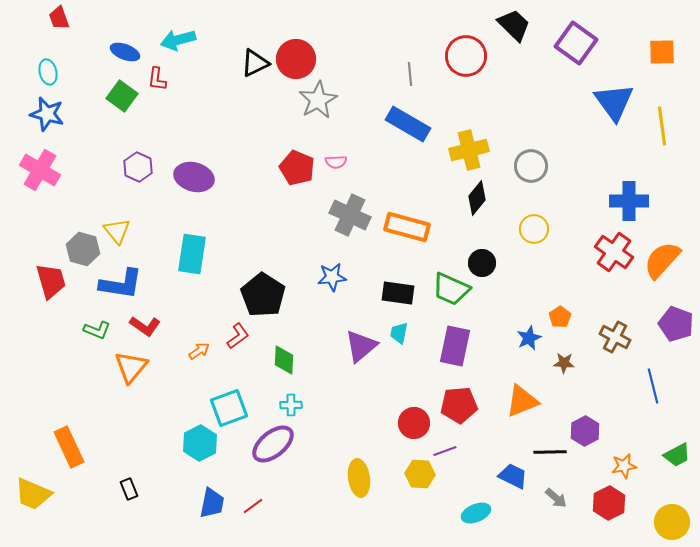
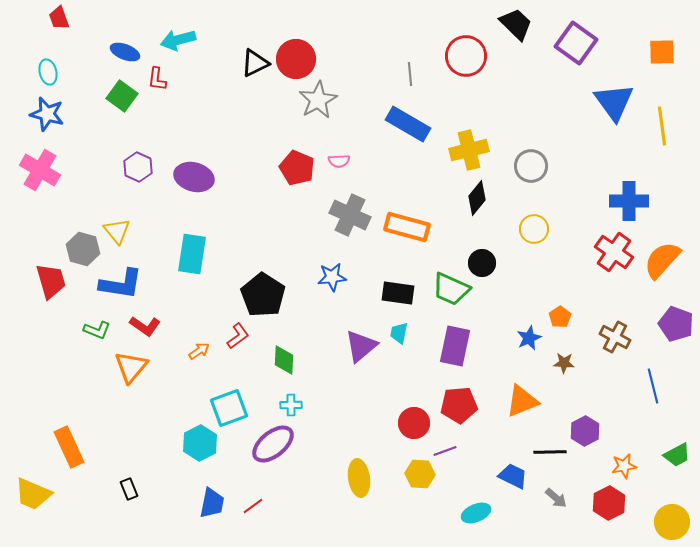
black trapezoid at (514, 25): moved 2 px right, 1 px up
pink semicircle at (336, 162): moved 3 px right, 1 px up
